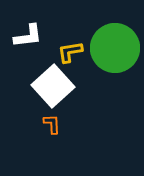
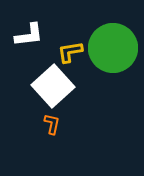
white L-shape: moved 1 px right, 1 px up
green circle: moved 2 px left
orange L-shape: rotated 15 degrees clockwise
